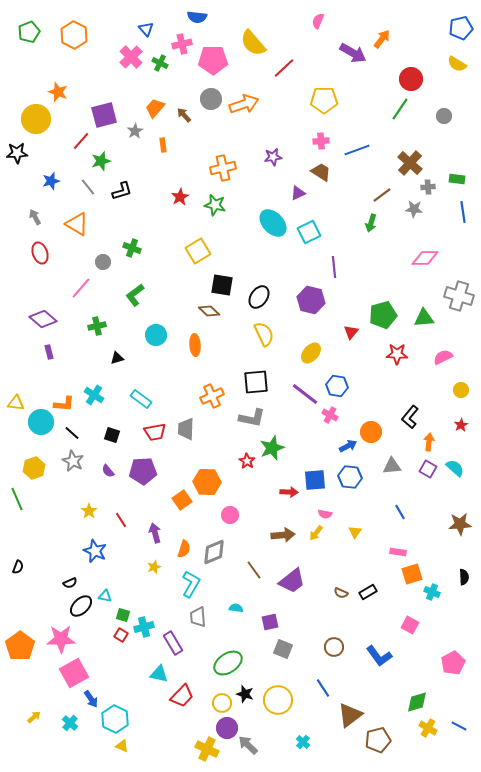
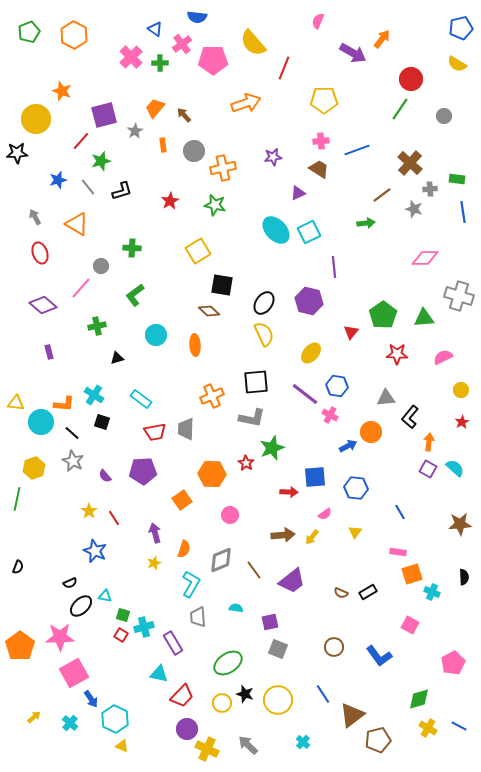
blue triangle at (146, 29): moved 9 px right; rotated 14 degrees counterclockwise
pink cross at (182, 44): rotated 24 degrees counterclockwise
green cross at (160, 63): rotated 28 degrees counterclockwise
red line at (284, 68): rotated 25 degrees counterclockwise
orange star at (58, 92): moved 4 px right, 1 px up
gray circle at (211, 99): moved 17 px left, 52 px down
orange arrow at (244, 104): moved 2 px right, 1 px up
brown trapezoid at (321, 172): moved 2 px left, 3 px up
blue star at (51, 181): moved 7 px right, 1 px up
gray cross at (428, 187): moved 2 px right, 2 px down
red star at (180, 197): moved 10 px left, 4 px down
gray star at (414, 209): rotated 12 degrees clockwise
cyan ellipse at (273, 223): moved 3 px right, 7 px down
green arrow at (371, 223): moved 5 px left; rotated 114 degrees counterclockwise
green cross at (132, 248): rotated 18 degrees counterclockwise
gray circle at (103, 262): moved 2 px left, 4 px down
black ellipse at (259, 297): moved 5 px right, 6 px down
purple hexagon at (311, 300): moved 2 px left, 1 px down
green pentagon at (383, 315): rotated 20 degrees counterclockwise
purple diamond at (43, 319): moved 14 px up
red star at (461, 425): moved 1 px right, 3 px up
black square at (112, 435): moved 10 px left, 13 px up
red star at (247, 461): moved 1 px left, 2 px down
gray triangle at (392, 466): moved 6 px left, 68 px up
purple semicircle at (108, 471): moved 3 px left, 5 px down
blue hexagon at (350, 477): moved 6 px right, 11 px down
blue square at (315, 480): moved 3 px up
orange hexagon at (207, 482): moved 5 px right, 8 px up
green line at (17, 499): rotated 35 degrees clockwise
pink semicircle at (325, 514): rotated 48 degrees counterclockwise
red line at (121, 520): moved 7 px left, 2 px up
yellow arrow at (316, 533): moved 4 px left, 4 px down
gray diamond at (214, 552): moved 7 px right, 8 px down
yellow star at (154, 567): moved 4 px up
pink star at (61, 639): moved 1 px left, 2 px up
gray square at (283, 649): moved 5 px left
blue line at (323, 688): moved 6 px down
green diamond at (417, 702): moved 2 px right, 3 px up
brown triangle at (350, 715): moved 2 px right
purple circle at (227, 728): moved 40 px left, 1 px down
